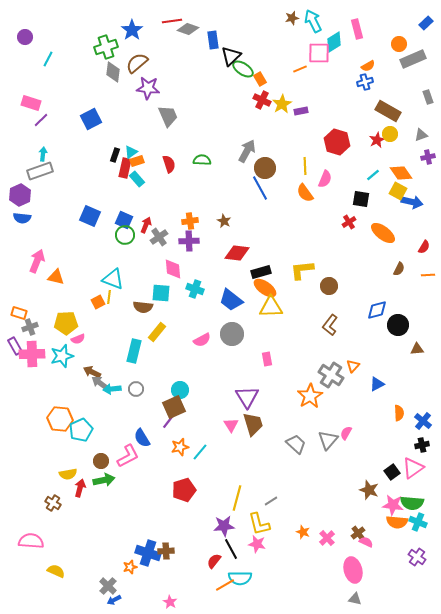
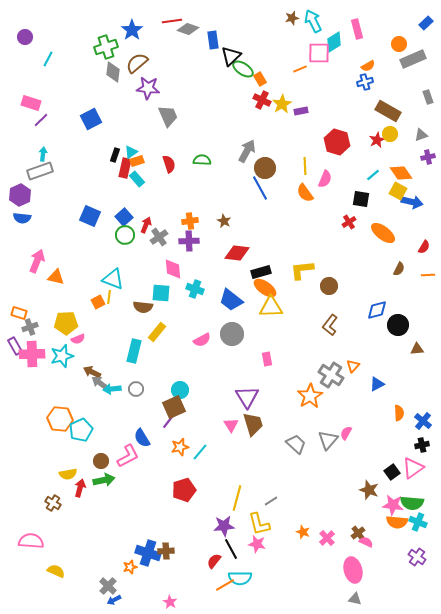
blue square at (124, 220): moved 3 px up; rotated 24 degrees clockwise
